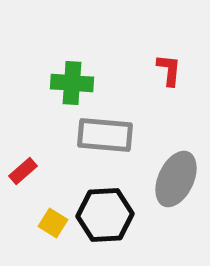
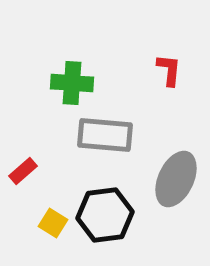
black hexagon: rotated 4 degrees counterclockwise
